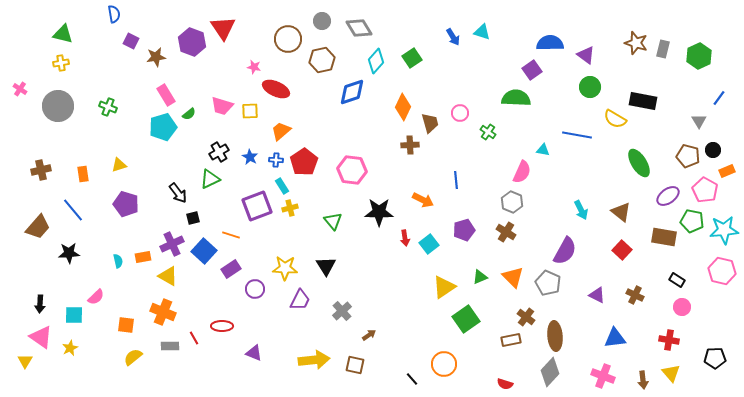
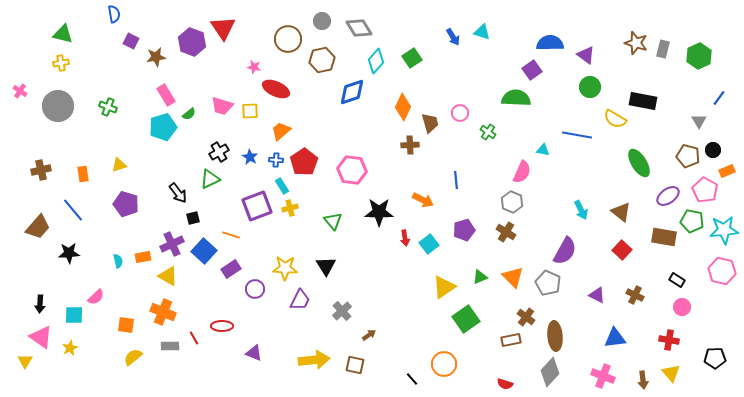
pink cross at (20, 89): moved 2 px down
